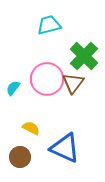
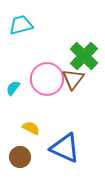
cyan trapezoid: moved 28 px left
brown triangle: moved 4 px up
